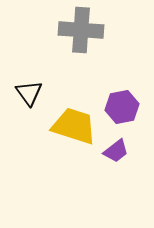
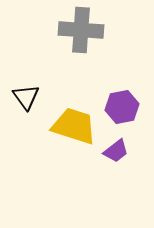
black triangle: moved 3 px left, 4 px down
